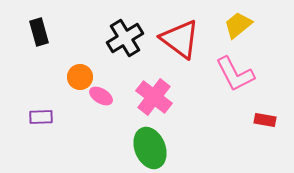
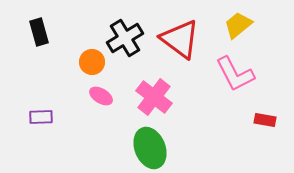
orange circle: moved 12 px right, 15 px up
